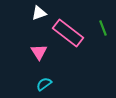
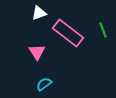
green line: moved 2 px down
pink triangle: moved 2 px left
